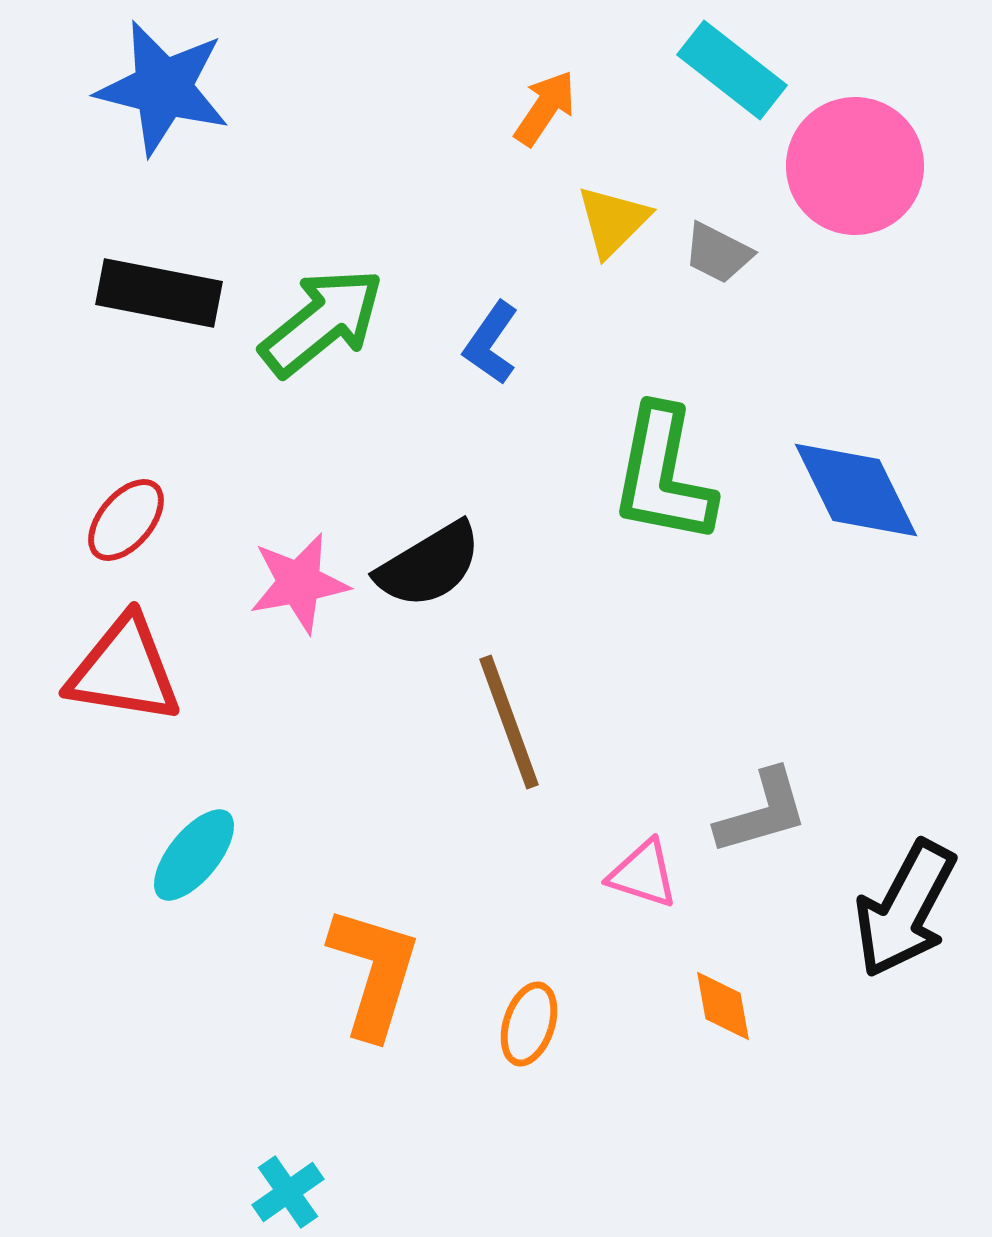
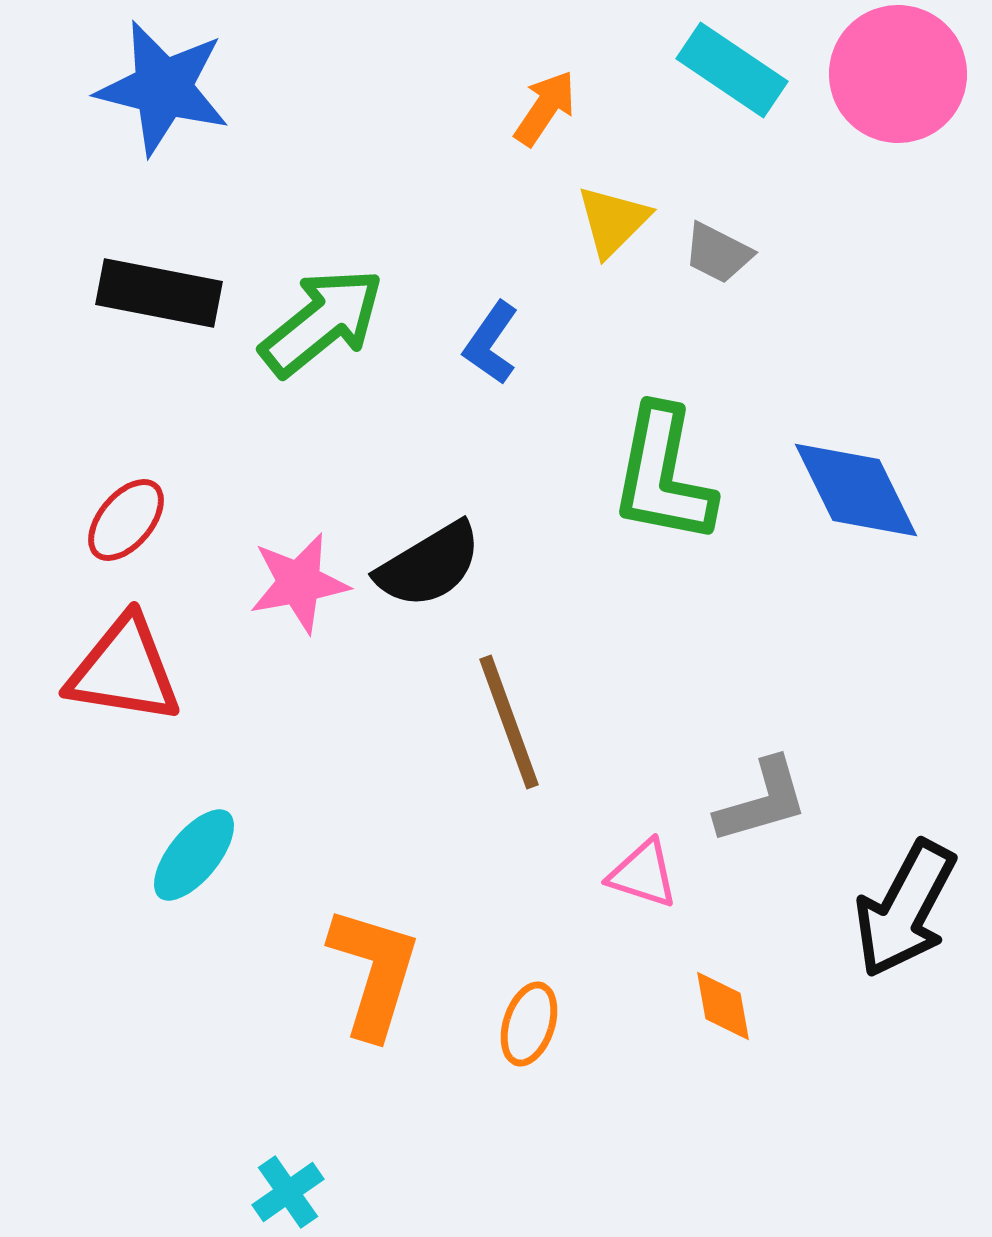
cyan rectangle: rotated 4 degrees counterclockwise
pink circle: moved 43 px right, 92 px up
gray L-shape: moved 11 px up
